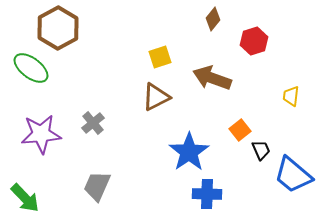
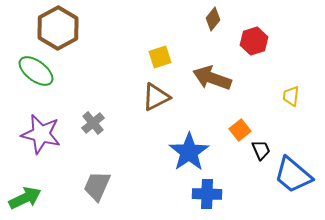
green ellipse: moved 5 px right, 3 px down
purple star: rotated 18 degrees clockwise
green arrow: rotated 72 degrees counterclockwise
